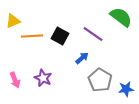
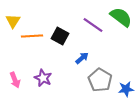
yellow triangle: rotated 35 degrees counterclockwise
purple line: moved 9 px up
